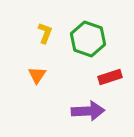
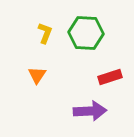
green hexagon: moved 2 px left, 6 px up; rotated 16 degrees counterclockwise
purple arrow: moved 2 px right
